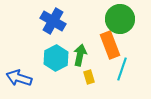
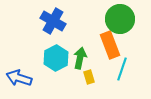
green arrow: moved 3 px down
